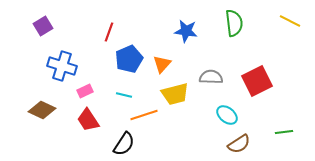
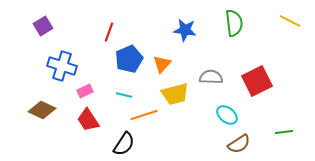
blue star: moved 1 px left, 1 px up
